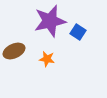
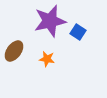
brown ellipse: rotated 30 degrees counterclockwise
